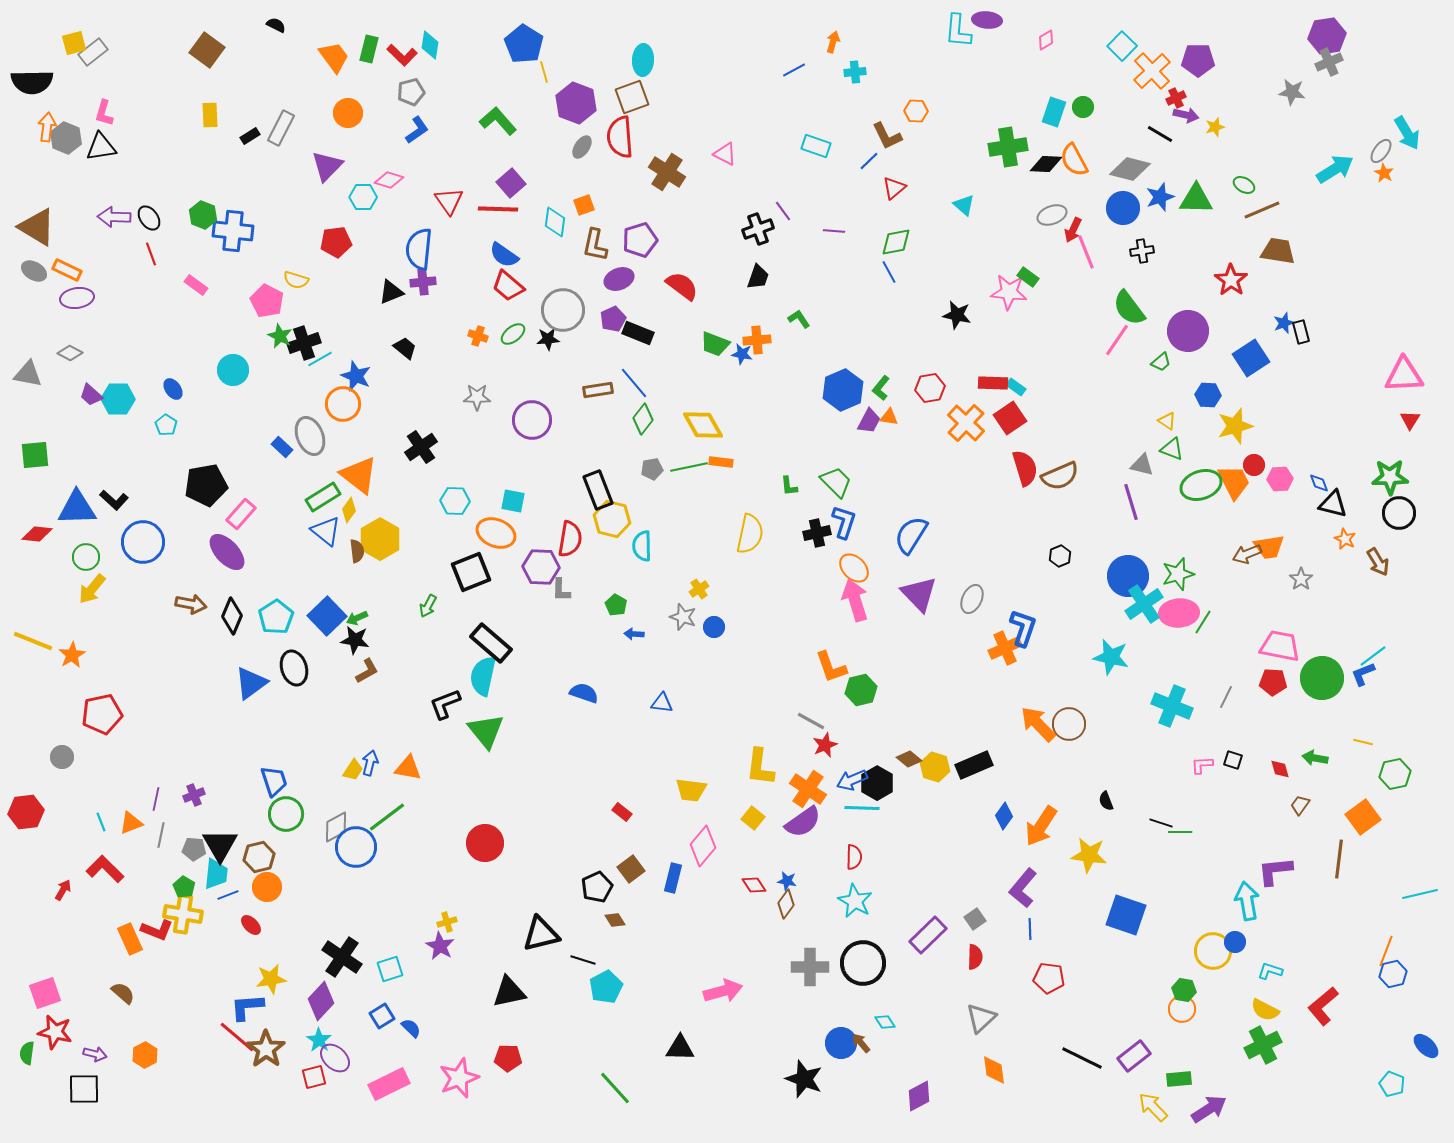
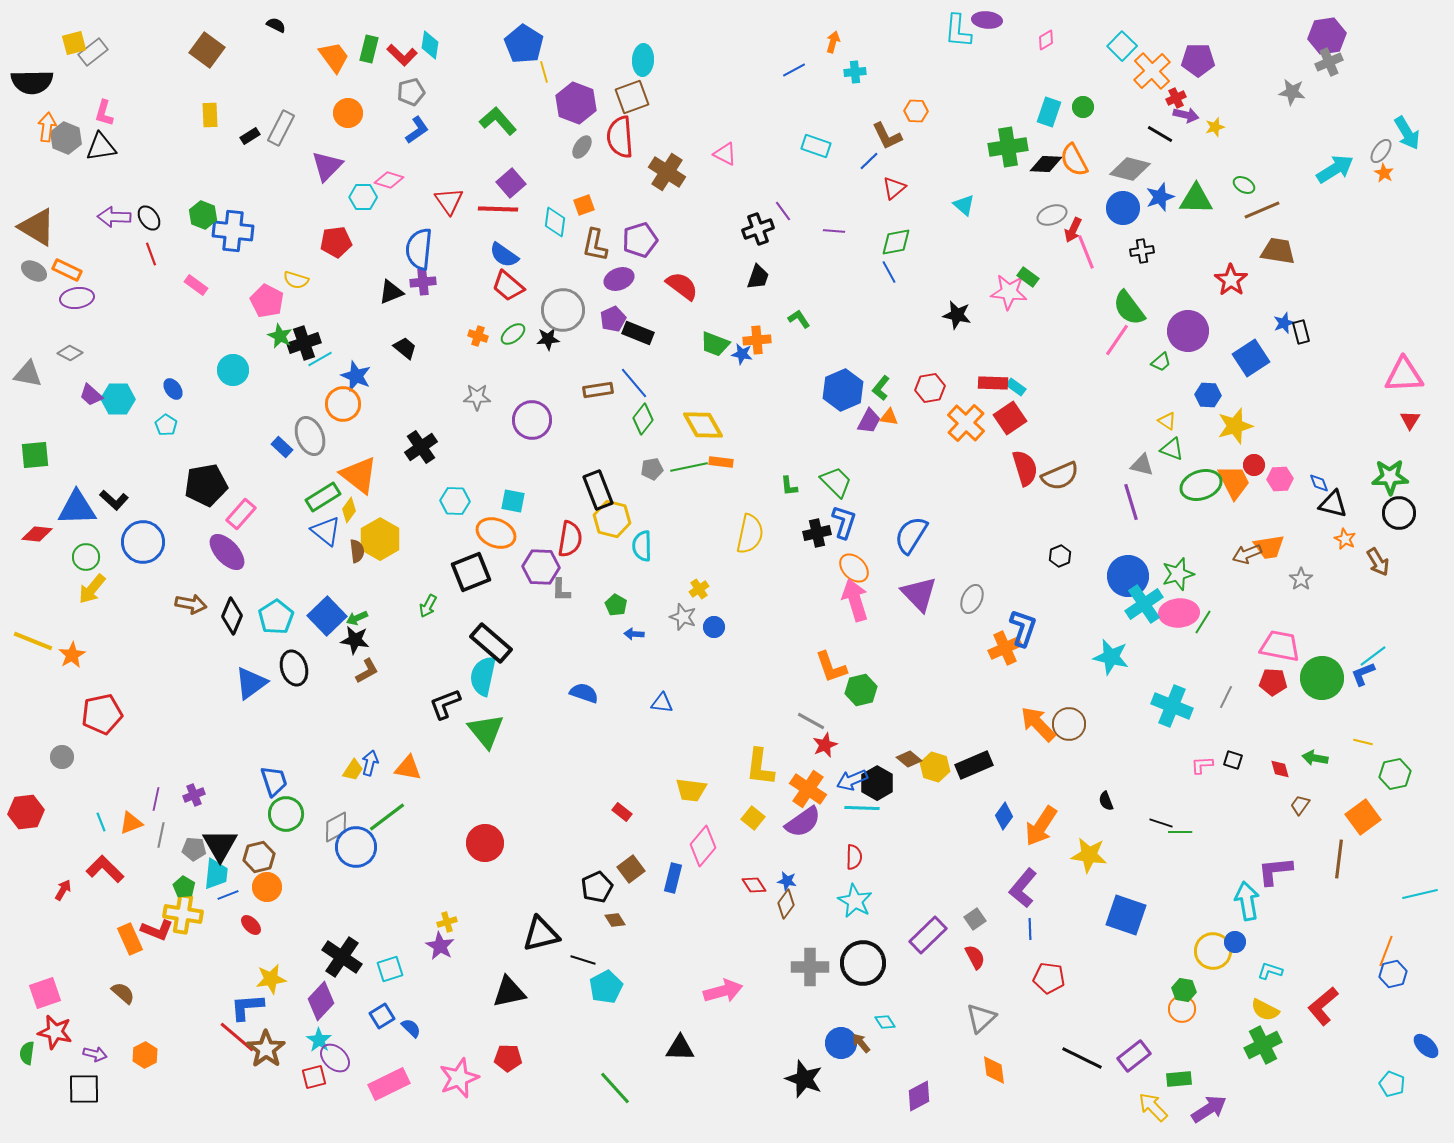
cyan rectangle at (1054, 112): moved 5 px left
red semicircle at (975, 957): rotated 30 degrees counterclockwise
